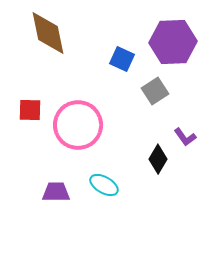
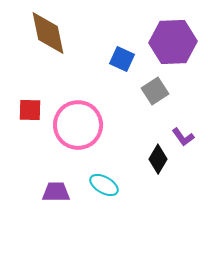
purple L-shape: moved 2 px left
